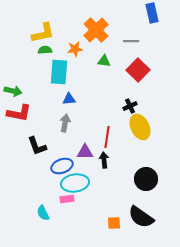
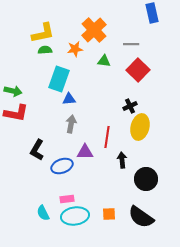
orange cross: moved 2 px left
gray line: moved 3 px down
cyan rectangle: moved 7 px down; rotated 15 degrees clockwise
red L-shape: moved 3 px left
gray arrow: moved 6 px right, 1 px down
yellow ellipse: rotated 40 degrees clockwise
black L-shape: moved 4 px down; rotated 50 degrees clockwise
black arrow: moved 18 px right
cyan ellipse: moved 33 px down
orange square: moved 5 px left, 9 px up
